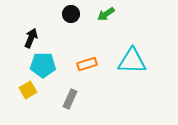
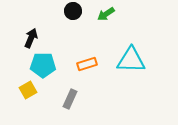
black circle: moved 2 px right, 3 px up
cyan triangle: moved 1 px left, 1 px up
